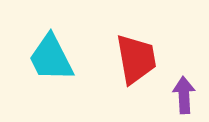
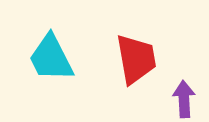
purple arrow: moved 4 px down
